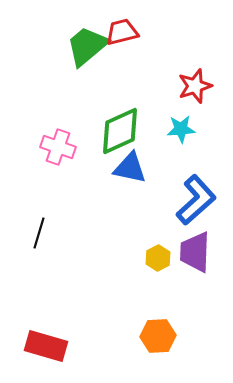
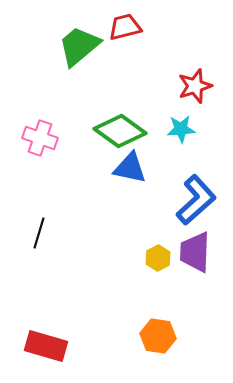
red trapezoid: moved 3 px right, 5 px up
green trapezoid: moved 8 px left
green diamond: rotated 60 degrees clockwise
pink cross: moved 18 px left, 9 px up
orange hexagon: rotated 12 degrees clockwise
